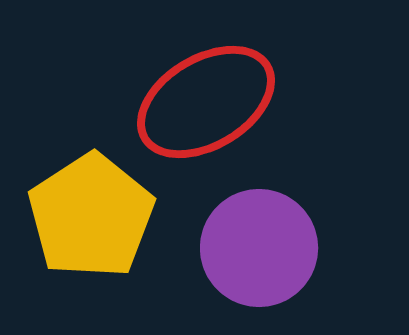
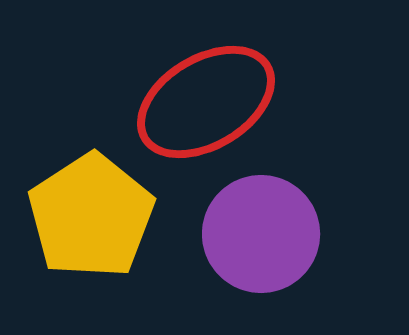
purple circle: moved 2 px right, 14 px up
